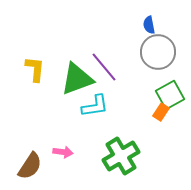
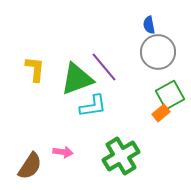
cyan L-shape: moved 2 px left
orange rectangle: moved 1 px down; rotated 18 degrees clockwise
